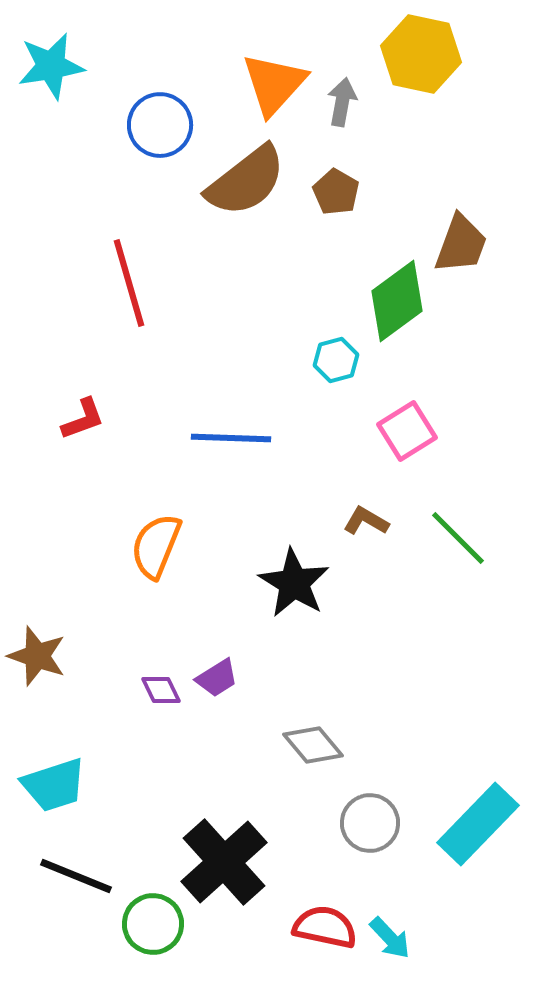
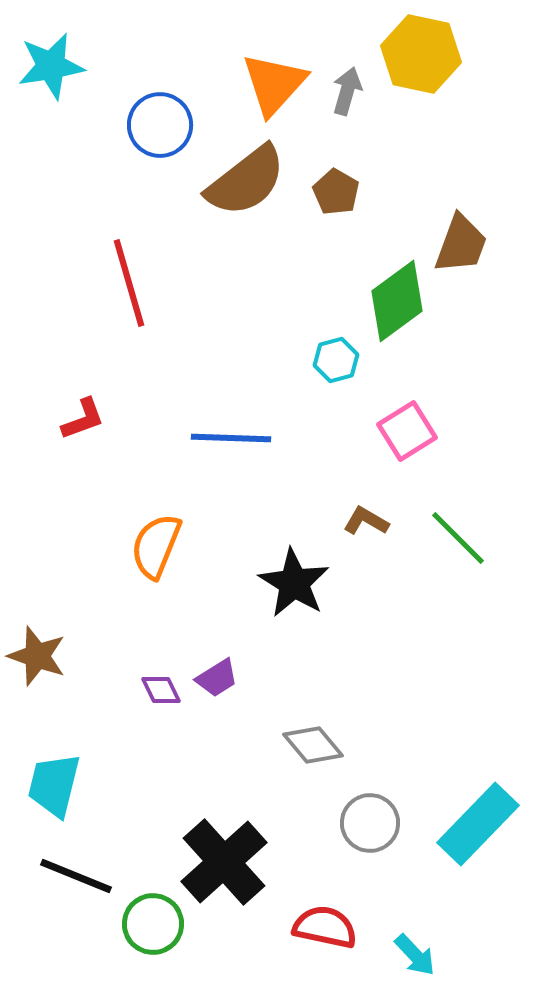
gray arrow: moved 5 px right, 11 px up; rotated 6 degrees clockwise
cyan trapezoid: rotated 122 degrees clockwise
cyan arrow: moved 25 px right, 17 px down
